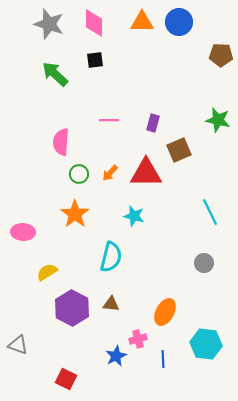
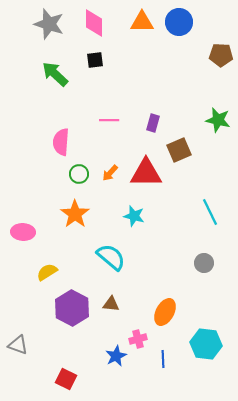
cyan semicircle: rotated 64 degrees counterclockwise
